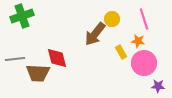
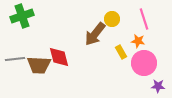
red diamond: moved 2 px right, 1 px up
brown trapezoid: moved 1 px right, 8 px up
